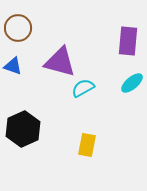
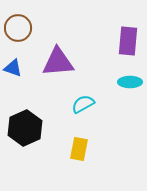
purple triangle: moved 2 px left; rotated 20 degrees counterclockwise
blue triangle: moved 2 px down
cyan ellipse: moved 2 px left, 1 px up; rotated 40 degrees clockwise
cyan semicircle: moved 16 px down
black hexagon: moved 2 px right, 1 px up
yellow rectangle: moved 8 px left, 4 px down
